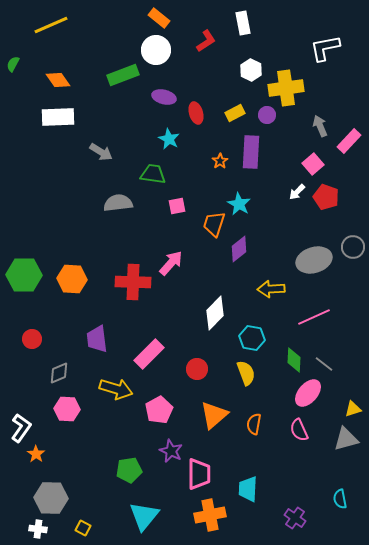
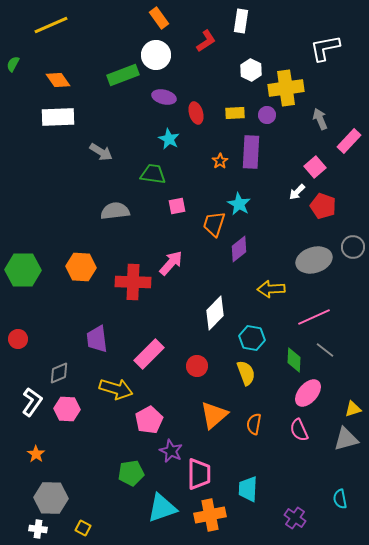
orange rectangle at (159, 18): rotated 15 degrees clockwise
white rectangle at (243, 23): moved 2 px left, 2 px up; rotated 20 degrees clockwise
white circle at (156, 50): moved 5 px down
yellow rectangle at (235, 113): rotated 24 degrees clockwise
gray arrow at (320, 126): moved 7 px up
pink square at (313, 164): moved 2 px right, 3 px down
red pentagon at (326, 197): moved 3 px left, 9 px down
gray semicircle at (118, 203): moved 3 px left, 8 px down
green hexagon at (24, 275): moved 1 px left, 5 px up
orange hexagon at (72, 279): moved 9 px right, 12 px up
red circle at (32, 339): moved 14 px left
gray line at (324, 364): moved 1 px right, 14 px up
red circle at (197, 369): moved 3 px up
pink pentagon at (159, 410): moved 10 px left, 10 px down
white L-shape at (21, 428): moved 11 px right, 26 px up
green pentagon at (129, 470): moved 2 px right, 3 px down
cyan triangle at (144, 516): moved 18 px right, 8 px up; rotated 32 degrees clockwise
